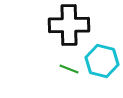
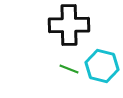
cyan hexagon: moved 5 px down
